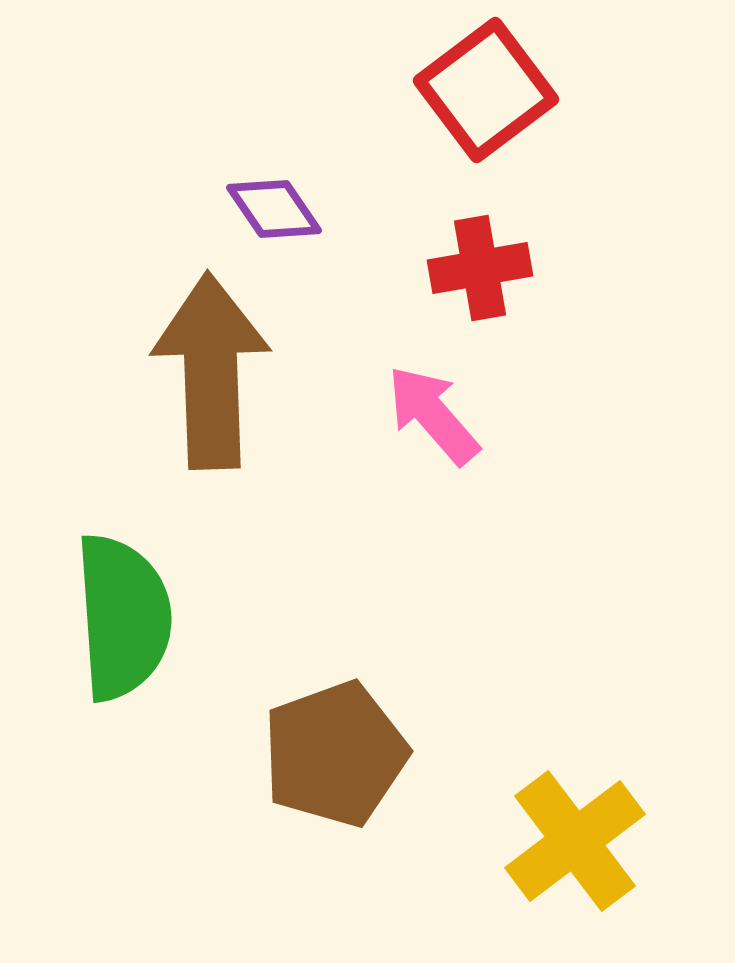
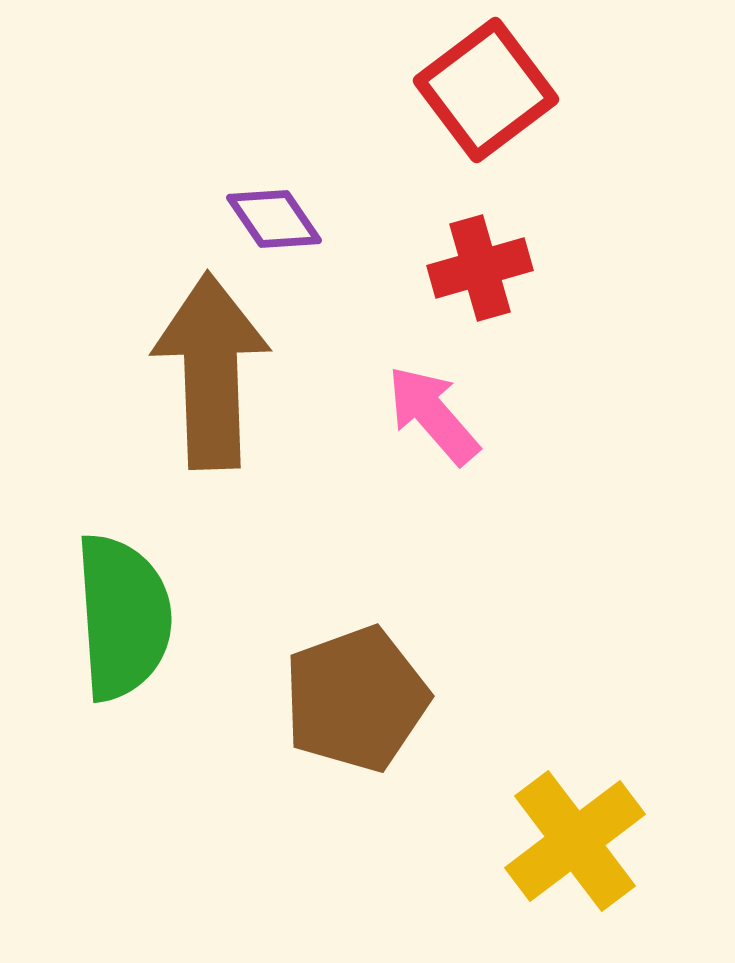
purple diamond: moved 10 px down
red cross: rotated 6 degrees counterclockwise
brown pentagon: moved 21 px right, 55 px up
